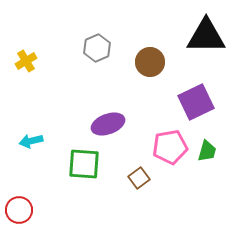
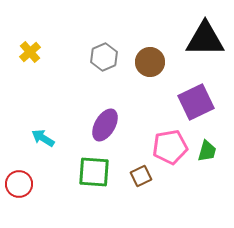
black triangle: moved 1 px left, 3 px down
gray hexagon: moved 7 px right, 9 px down
yellow cross: moved 4 px right, 9 px up; rotated 10 degrees counterclockwise
purple ellipse: moved 3 px left, 1 px down; rotated 40 degrees counterclockwise
cyan arrow: moved 12 px right, 3 px up; rotated 45 degrees clockwise
green square: moved 10 px right, 8 px down
brown square: moved 2 px right, 2 px up; rotated 10 degrees clockwise
red circle: moved 26 px up
